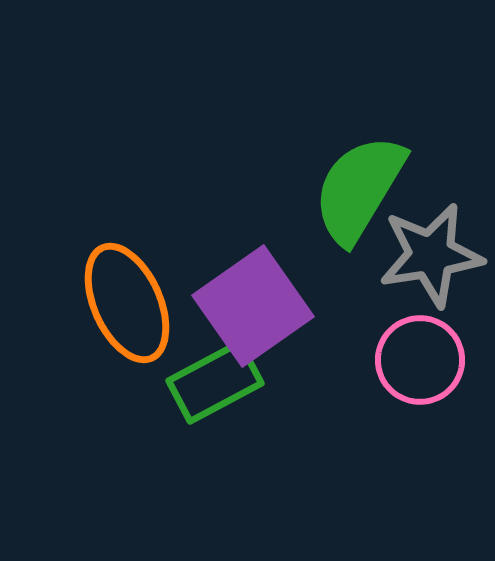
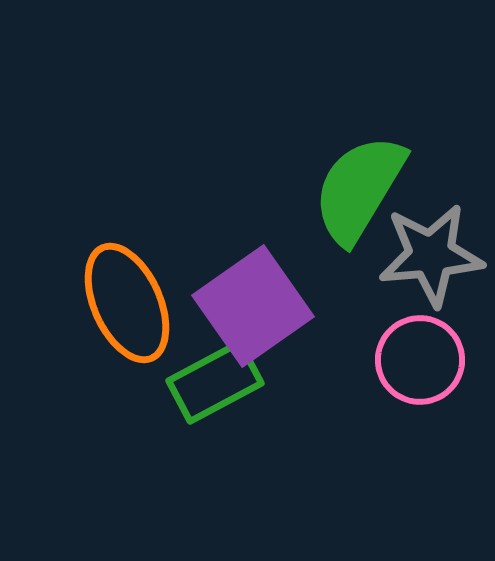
gray star: rotated 4 degrees clockwise
